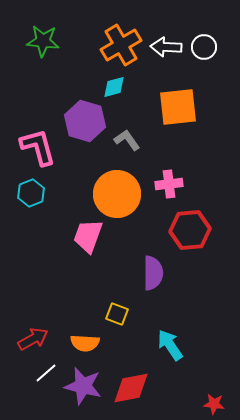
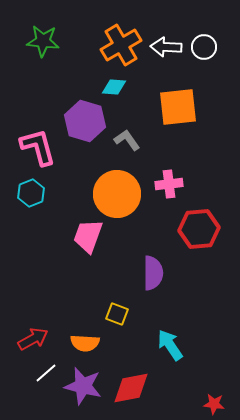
cyan diamond: rotated 20 degrees clockwise
red hexagon: moved 9 px right, 1 px up
